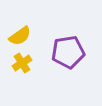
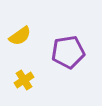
yellow cross: moved 2 px right, 17 px down
